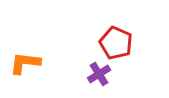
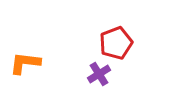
red pentagon: rotated 28 degrees clockwise
